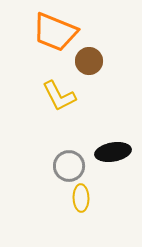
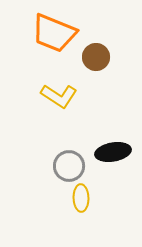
orange trapezoid: moved 1 px left, 1 px down
brown circle: moved 7 px right, 4 px up
yellow L-shape: rotated 30 degrees counterclockwise
